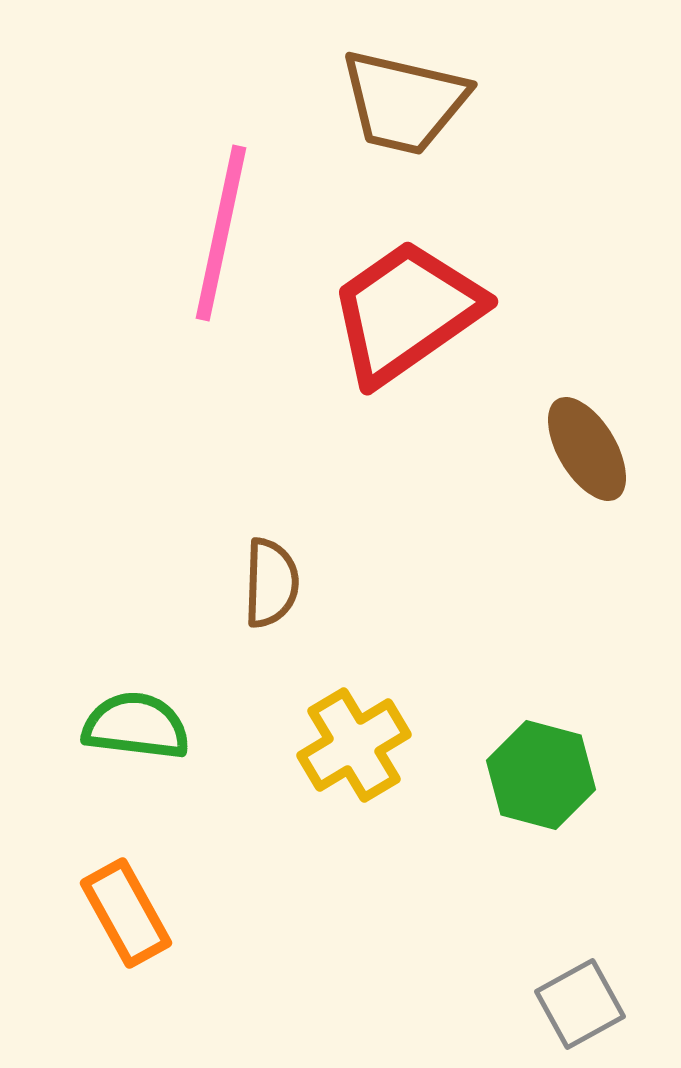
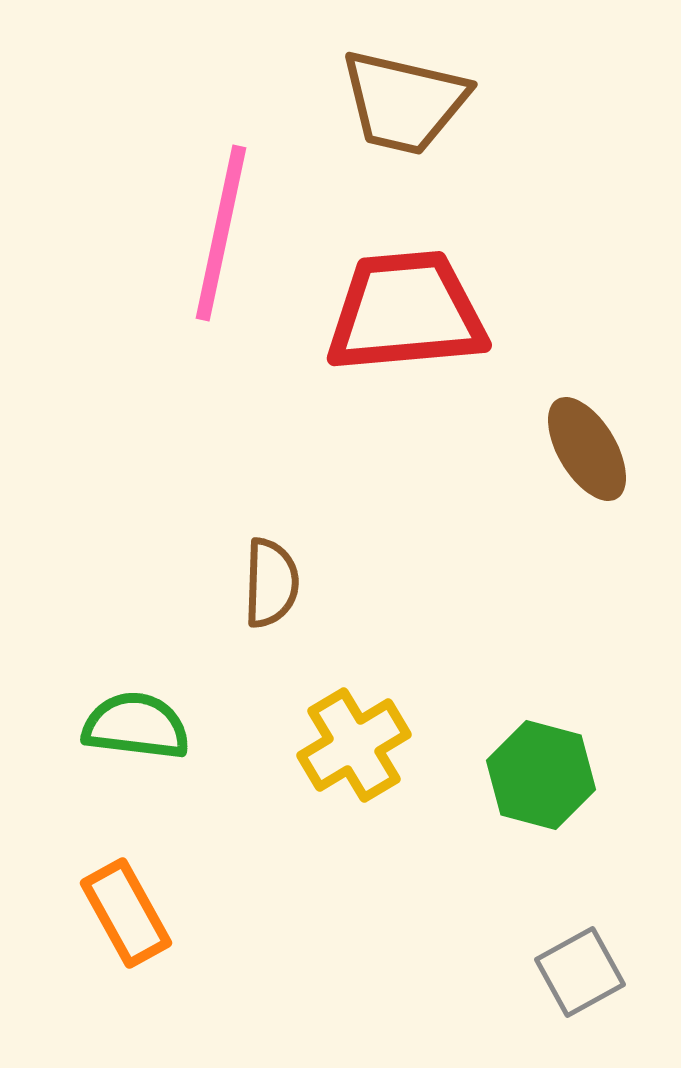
red trapezoid: rotated 30 degrees clockwise
gray square: moved 32 px up
